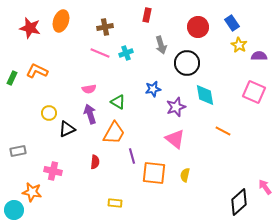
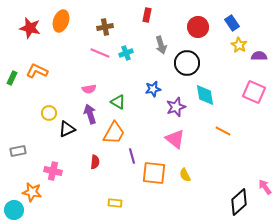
yellow semicircle: rotated 40 degrees counterclockwise
